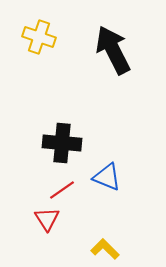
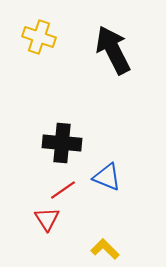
red line: moved 1 px right
